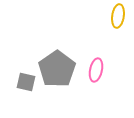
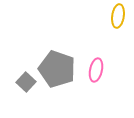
gray pentagon: rotated 18 degrees counterclockwise
gray square: rotated 30 degrees clockwise
